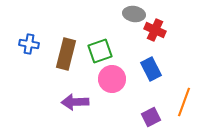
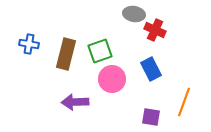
purple square: rotated 36 degrees clockwise
